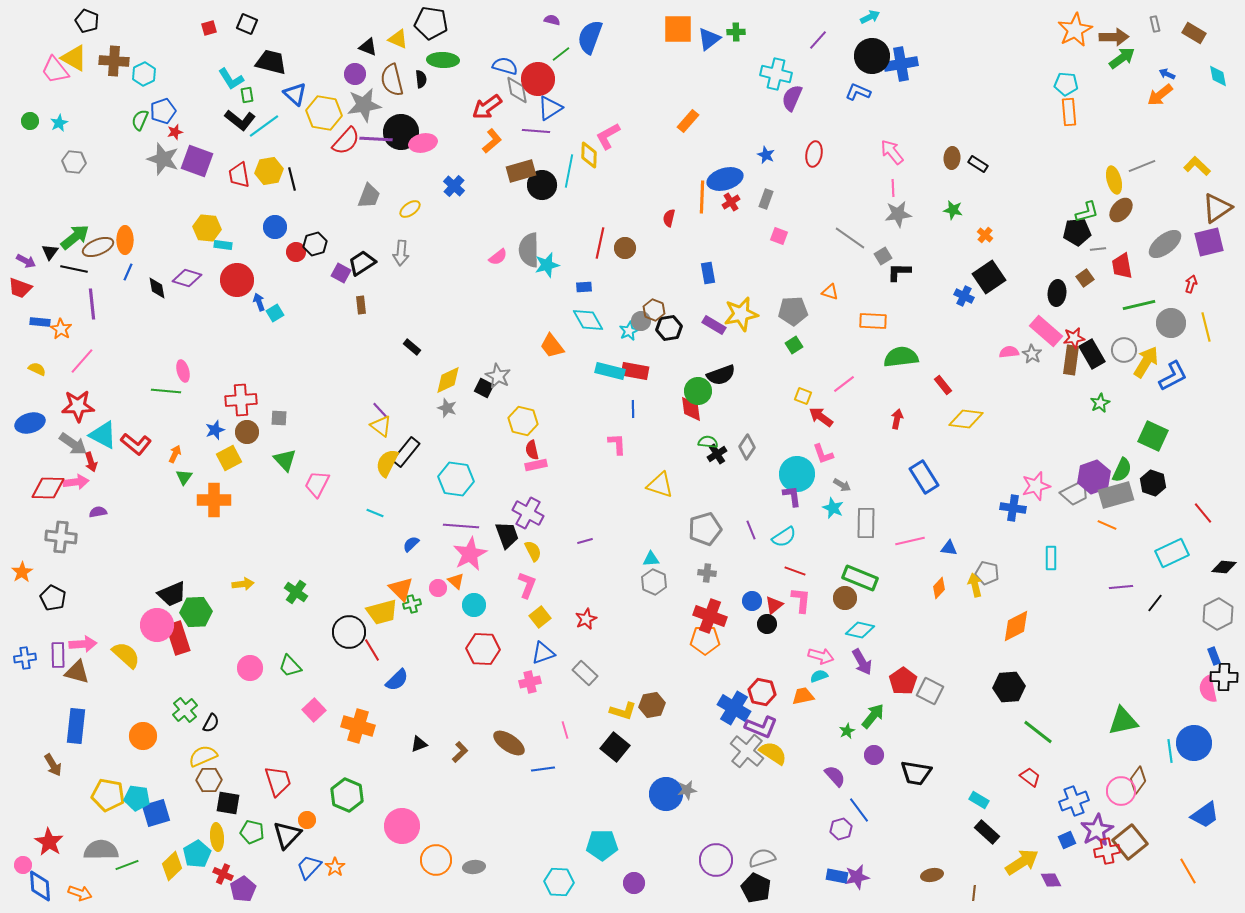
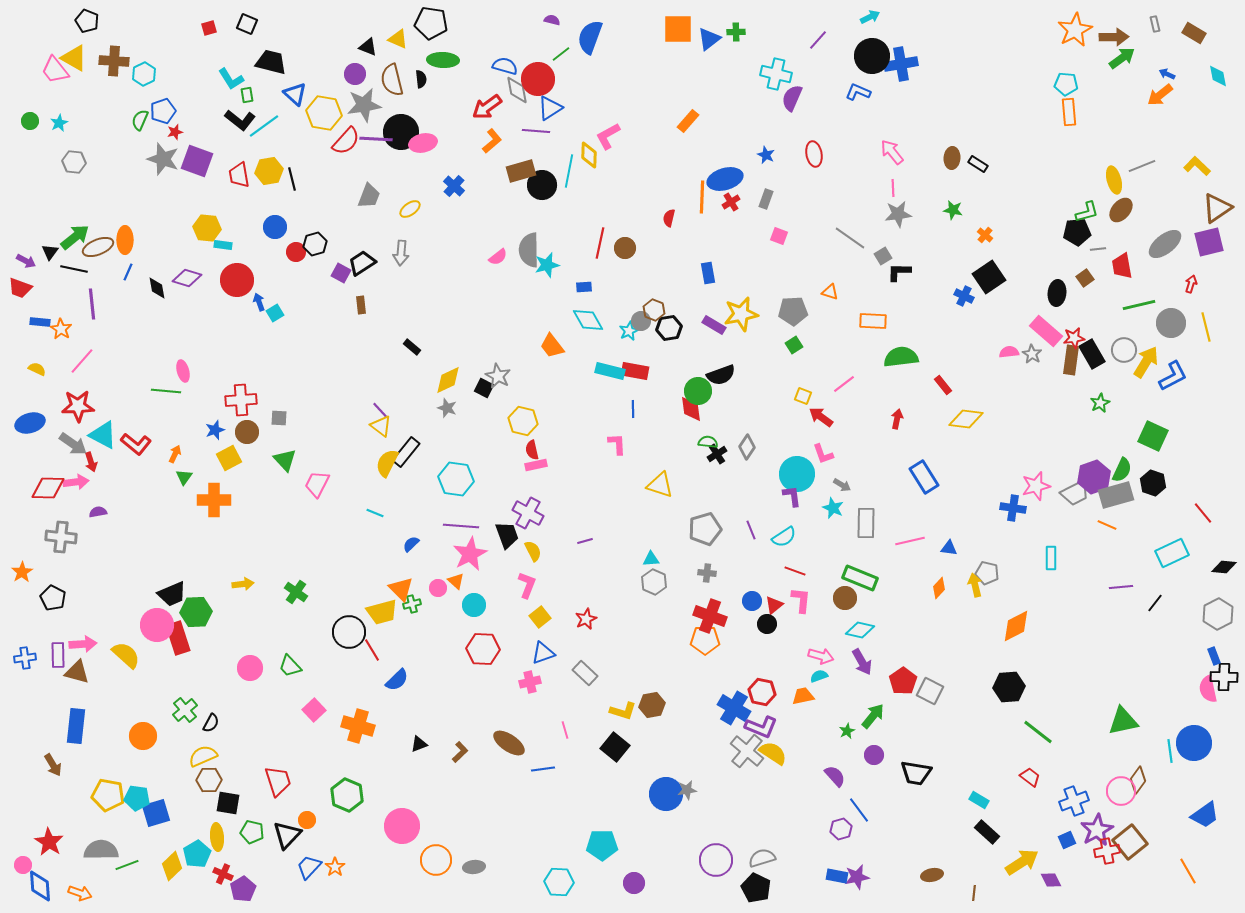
red ellipse at (814, 154): rotated 20 degrees counterclockwise
